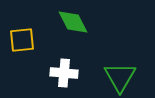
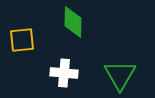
green diamond: rotated 28 degrees clockwise
green triangle: moved 2 px up
